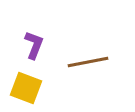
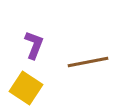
yellow square: rotated 12 degrees clockwise
